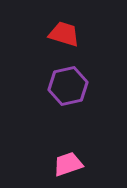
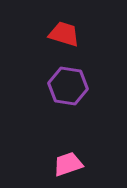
purple hexagon: rotated 21 degrees clockwise
